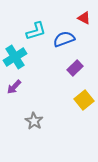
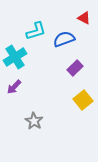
yellow square: moved 1 px left
